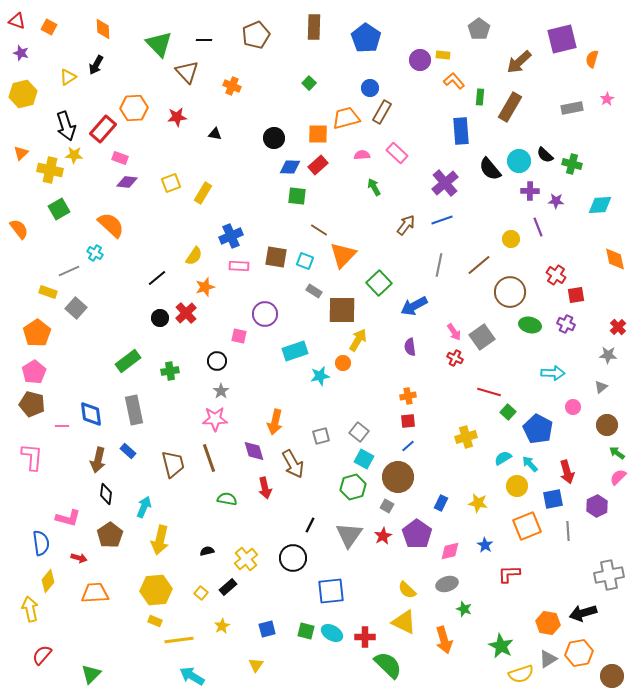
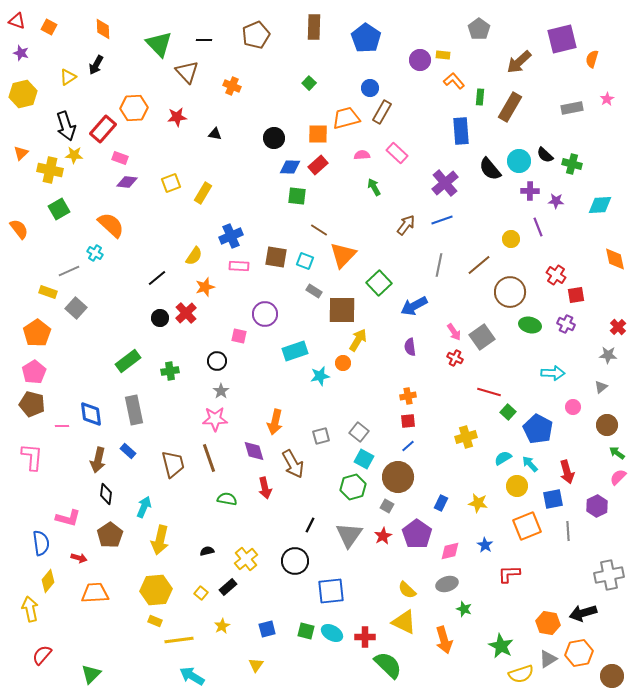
black circle at (293, 558): moved 2 px right, 3 px down
